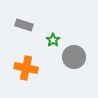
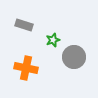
green star: rotated 16 degrees clockwise
